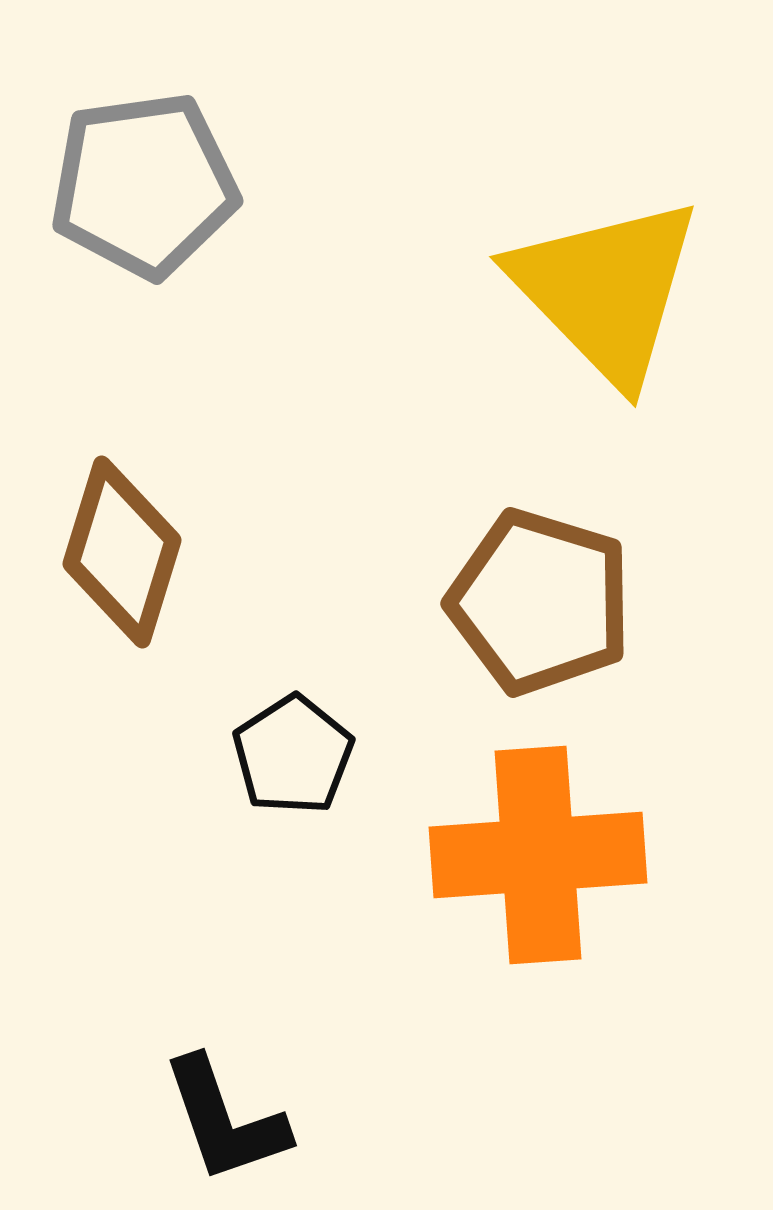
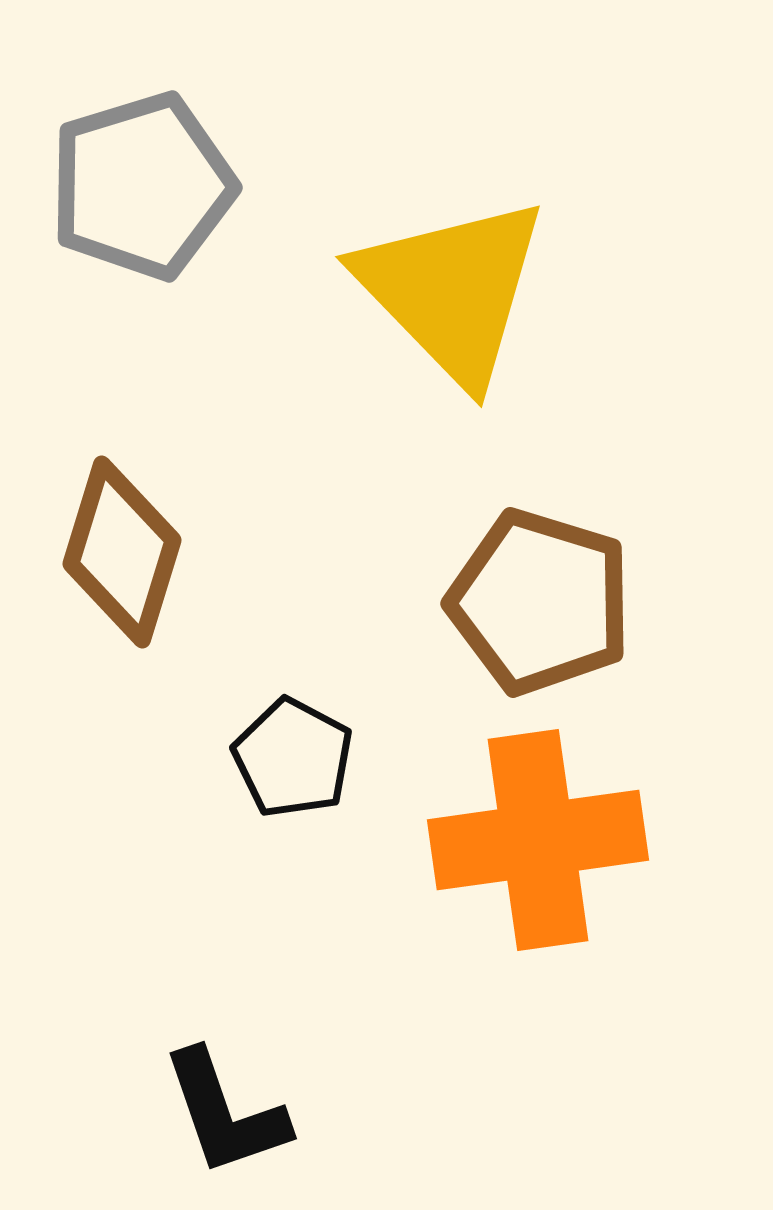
gray pentagon: moved 2 px left, 1 px down; rotated 9 degrees counterclockwise
yellow triangle: moved 154 px left
black pentagon: moved 3 px down; rotated 11 degrees counterclockwise
orange cross: moved 15 px up; rotated 4 degrees counterclockwise
black L-shape: moved 7 px up
